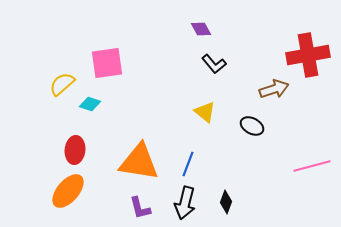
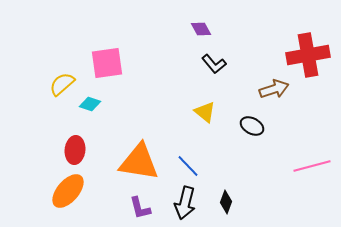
blue line: moved 2 px down; rotated 65 degrees counterclockwise
